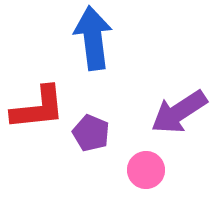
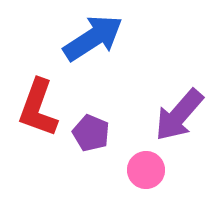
blue arrow: rotated 64 degrees clockwise
red L-shape: rotated 116 degrees clockwise
purple arrow: moved 3 px down; rotated 16 degrees counterclockwise
